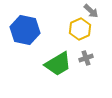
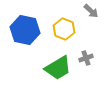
yellow hexagon: moved 16 px left; rotated 15 degrees counterclockwise
green trapezoid: moved 4 px down
